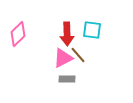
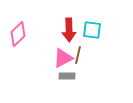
red arrow: moved 2 px right, 4 px up
brown line: rotated 54 degrees clockwise
gray rectangle: moved 3 px up
